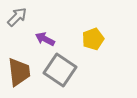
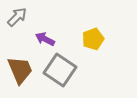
brown trapezoid: moved 1 px right, 2 px up; rotated 16 degrees counterclockwise
